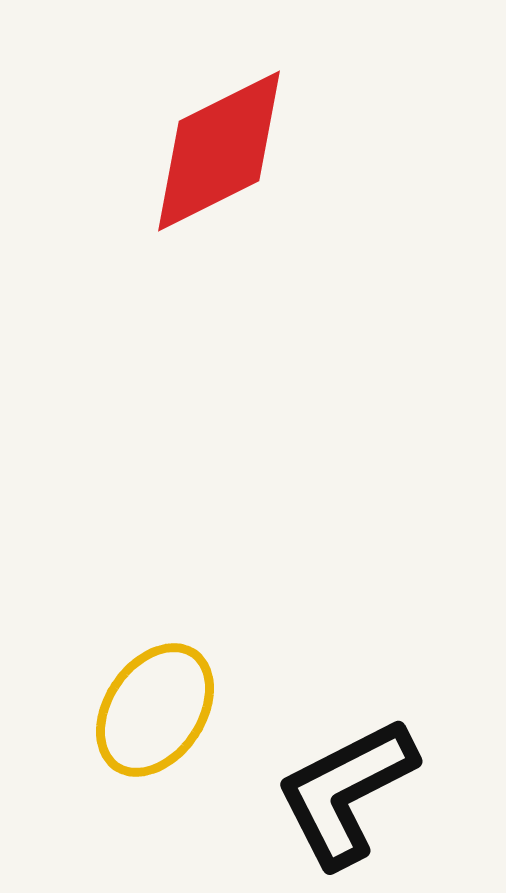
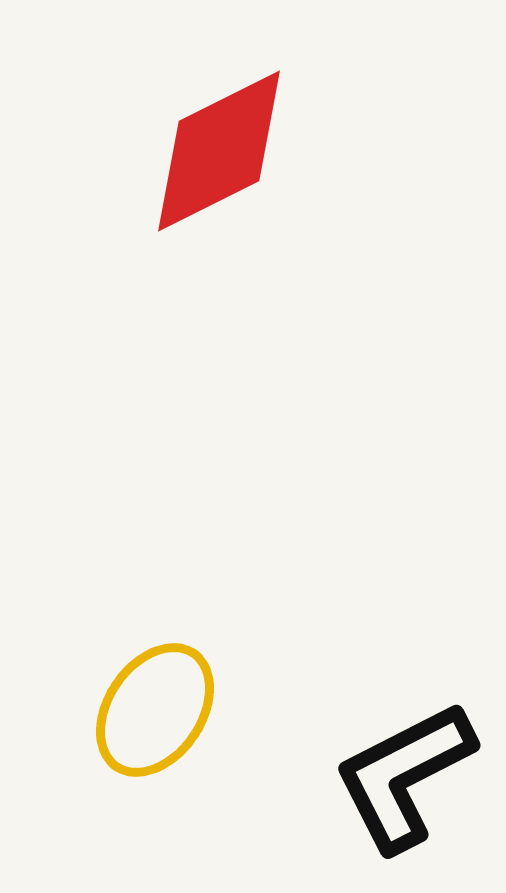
black L-shape: moved 58 px right, 16 px up
